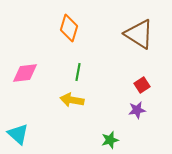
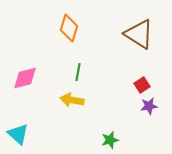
pink diamond: moved 5 px down; rotated 8 degrees counterclockwise
purple star: moved 12 px right, 4 px up
